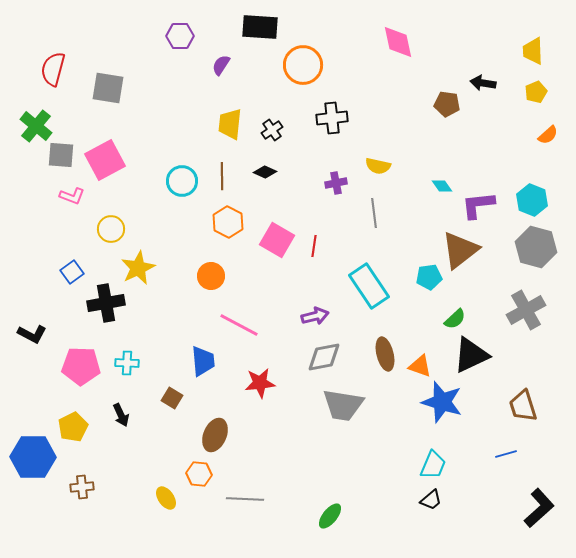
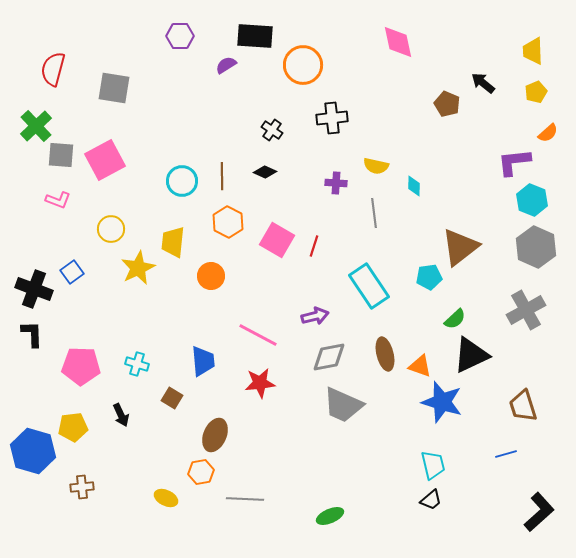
black rectangle at (260, 27): moved 5 px left, 9 px down
purple semicircle at (221, 65): moved 5 px right; rotated 25 degrees clockwise
black arrow at (483, 83): rotated 30 degrees clockwise
gray square at (108, 88): moved 6 px right
brown pentagon at (447, 104): rotated 15 degrees clockwise
yellow trapezoid at (230, 124): moved 57 px left, 118 px down
green cross at (36, 126): rotated 8 degrees clockwise
black cross at (272, 130): rotated 20 degrees counterclockwise
orange semicircle at (548, 135): moved 2 px up
yellow semicircle at (378, 166): moved 2 px left
purple cross at (336, 183): rotated 15 degrees clockwise
cyan diamond at (442, 186): moved 28 px left; rotated 35 degrees clockwise
pink L-shape at (72, 196): moved 14 px left, 4 px down
purple L-shape at (478, 205): moved 36 px right, 43 px up
red line at (314, 246): rotated 10 degrees clockwise
gray hexagon at (536, 247): rotated 9 degrees clockwise
brown triangle at (460, 250): moved 3 px up
black cross at (106, 303): moved 72 px left, 14 px up; rotated 30 degrees clockwise
pink line at (239, 325): moved 19 px right, 10 px down
black L-shape at (32, 334): rotated 120 degrees counterclockwise
gray diamond at (324, 357): moved 5 px right
cyan cross at (127, 363): moved 10 px right, 1 px down; rotated 15 degrees clockwise
gray trapezoid at (343, 405): rotated 15 degrees clockwise
yellow pentagon at (73, 427): rotated 20 degrees clockwise
blue hexagon at (33, 457): moved 6 px up; rotated 15 degrees clockwise
cyan trapezoid at (433, 465): rotated 36 degrees counterclockwise
orange hexagon at (199, 474): moved 2 px right, 2 px up; rotated 15 degrees counterclockwise
yellow ellipse at (166, 498): rotated 30 degrees counterclockwise
black L-shape at (539, 508): moved 4 px down
green ellipse at (330, 516): rotated 28 degrees clockwise
